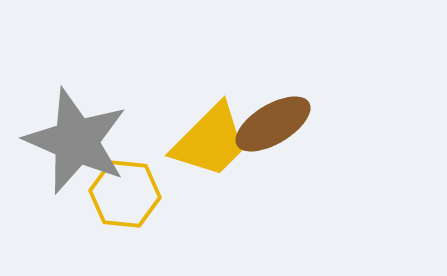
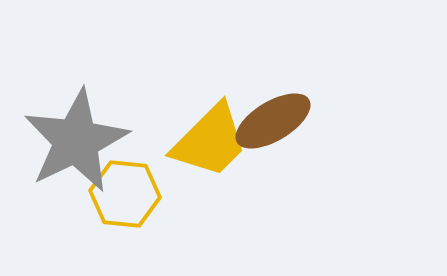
brown ellipse: moved 3 px up
gray star: rotated 23 degrees clockwise
